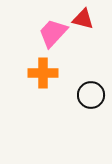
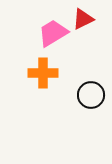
red triangle: rotated 40 degrees counterclockwise
pink trapezoid: rotated 16 degrees clockwise
